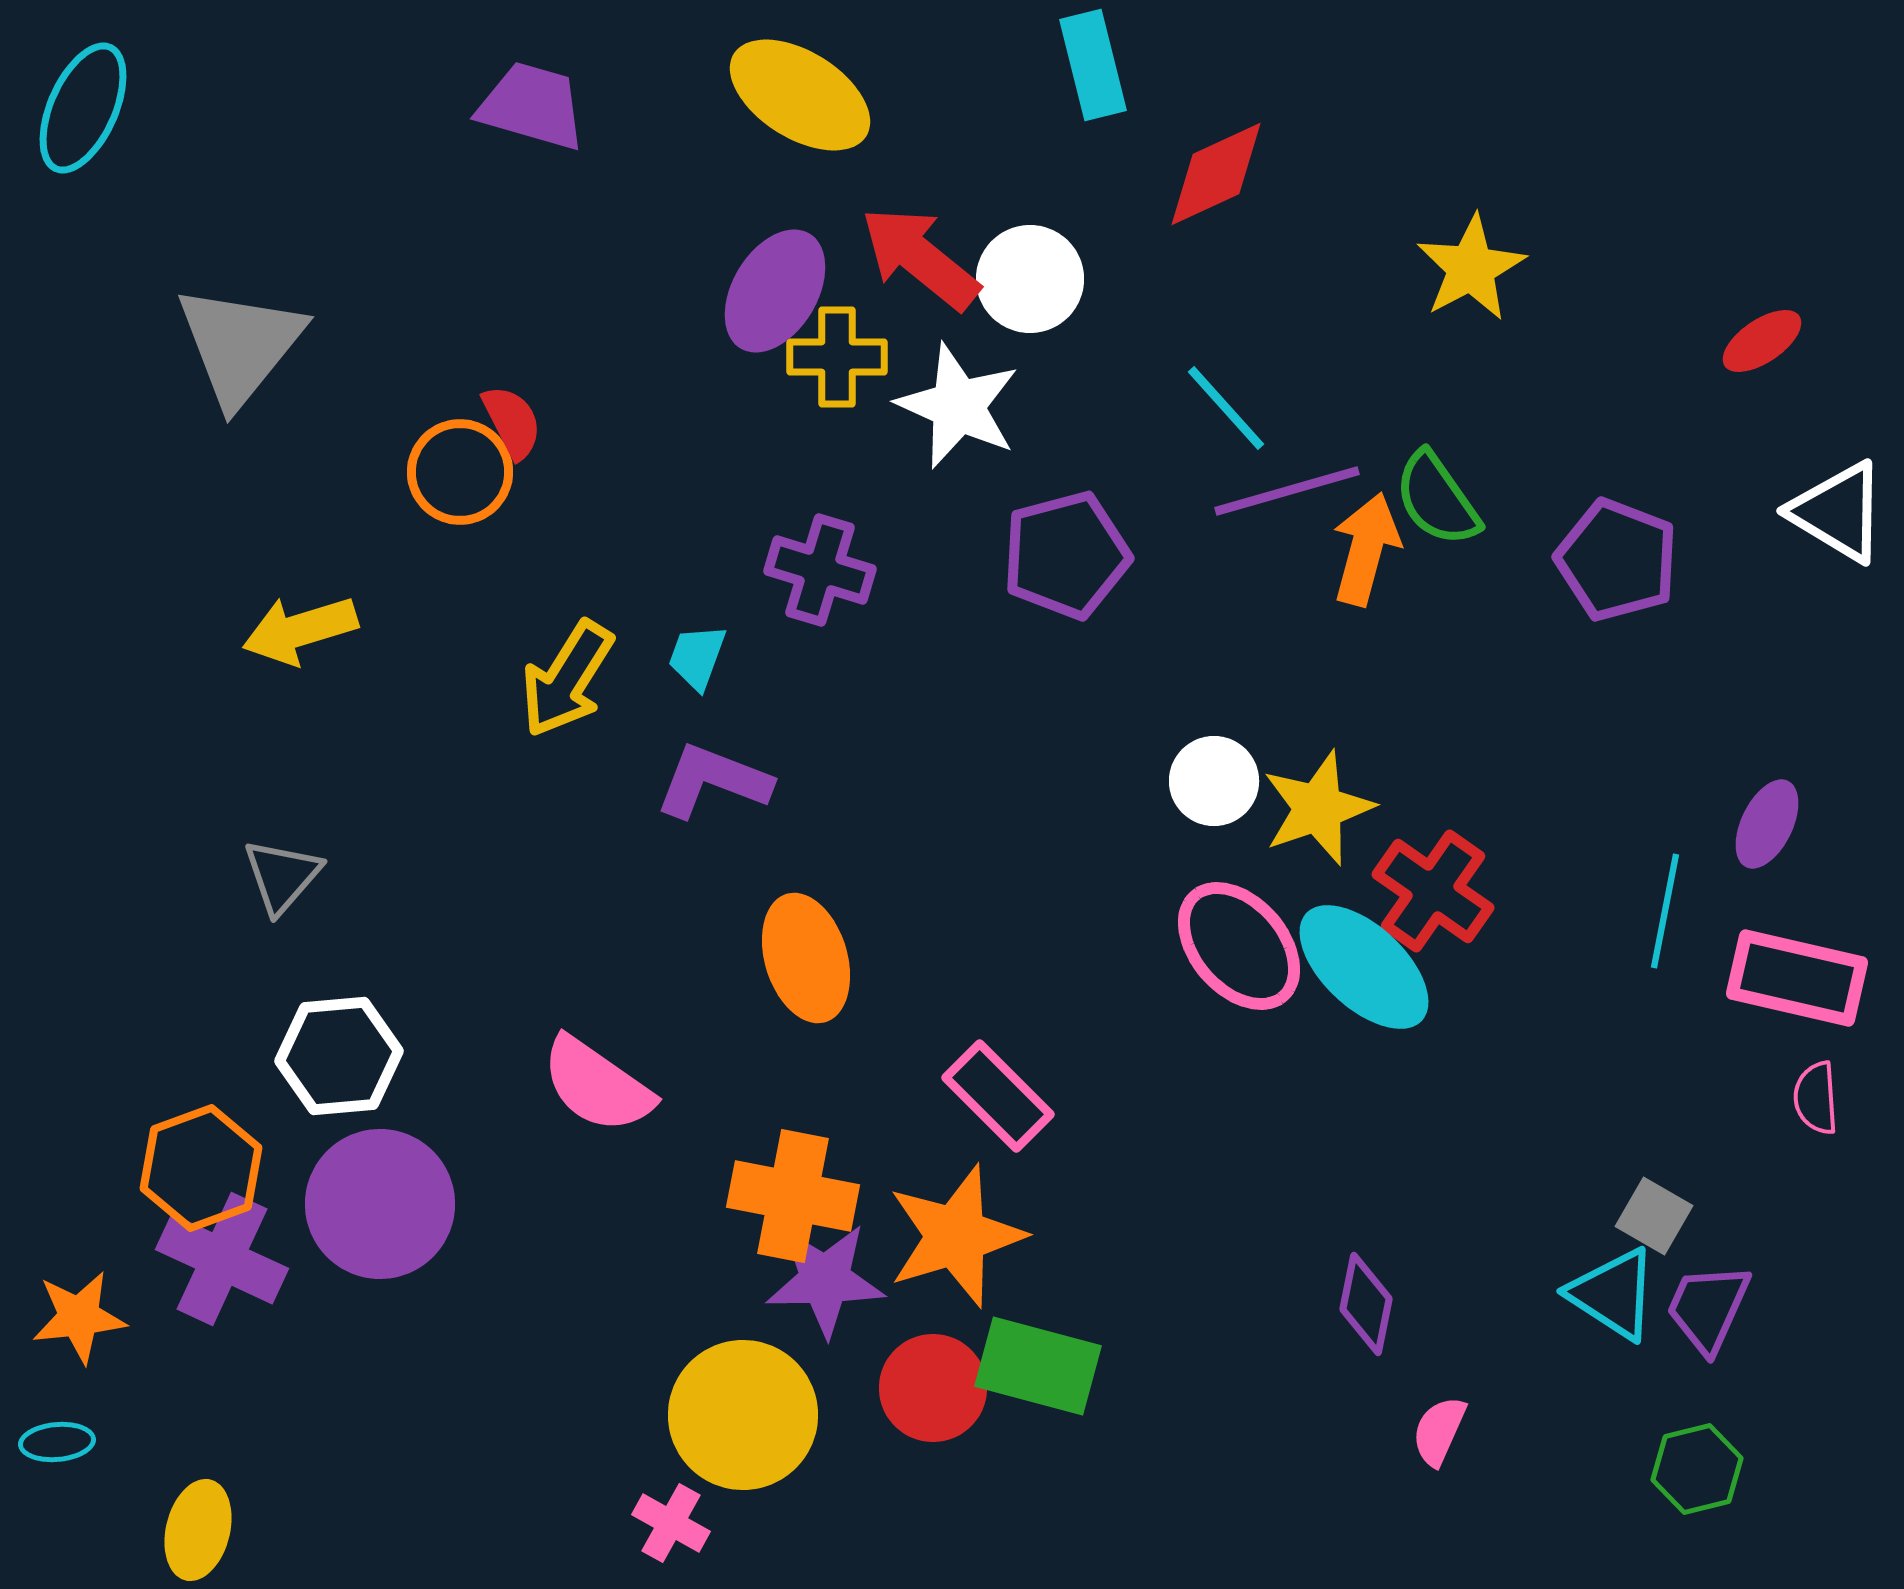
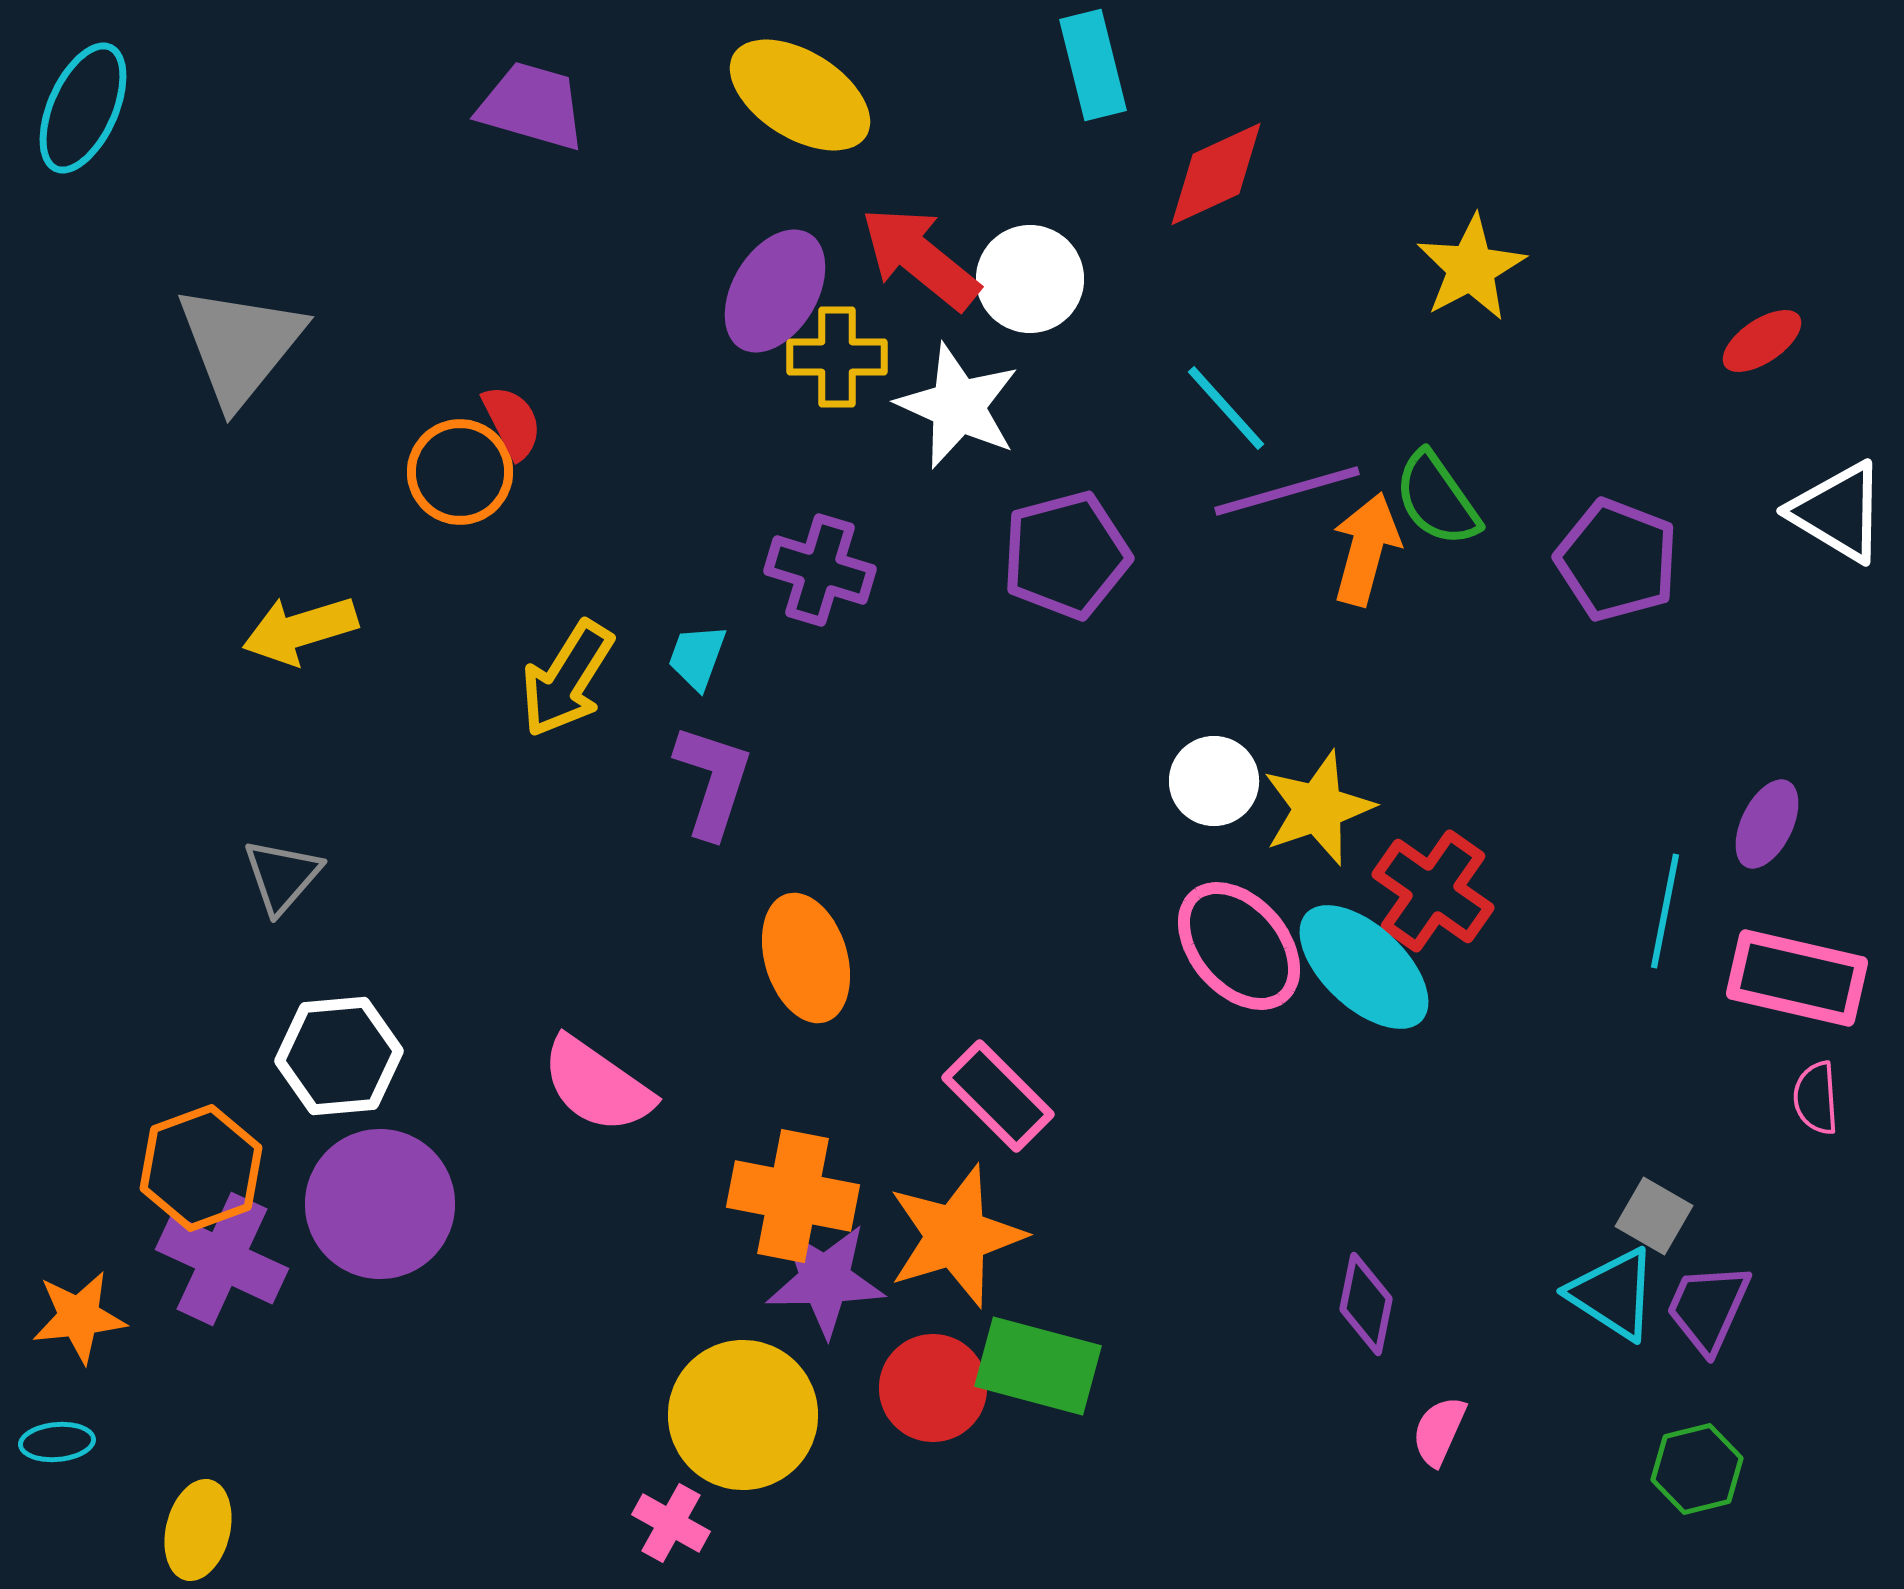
purple L-shape at (713, 781): rotated 87 degrees clockwise
